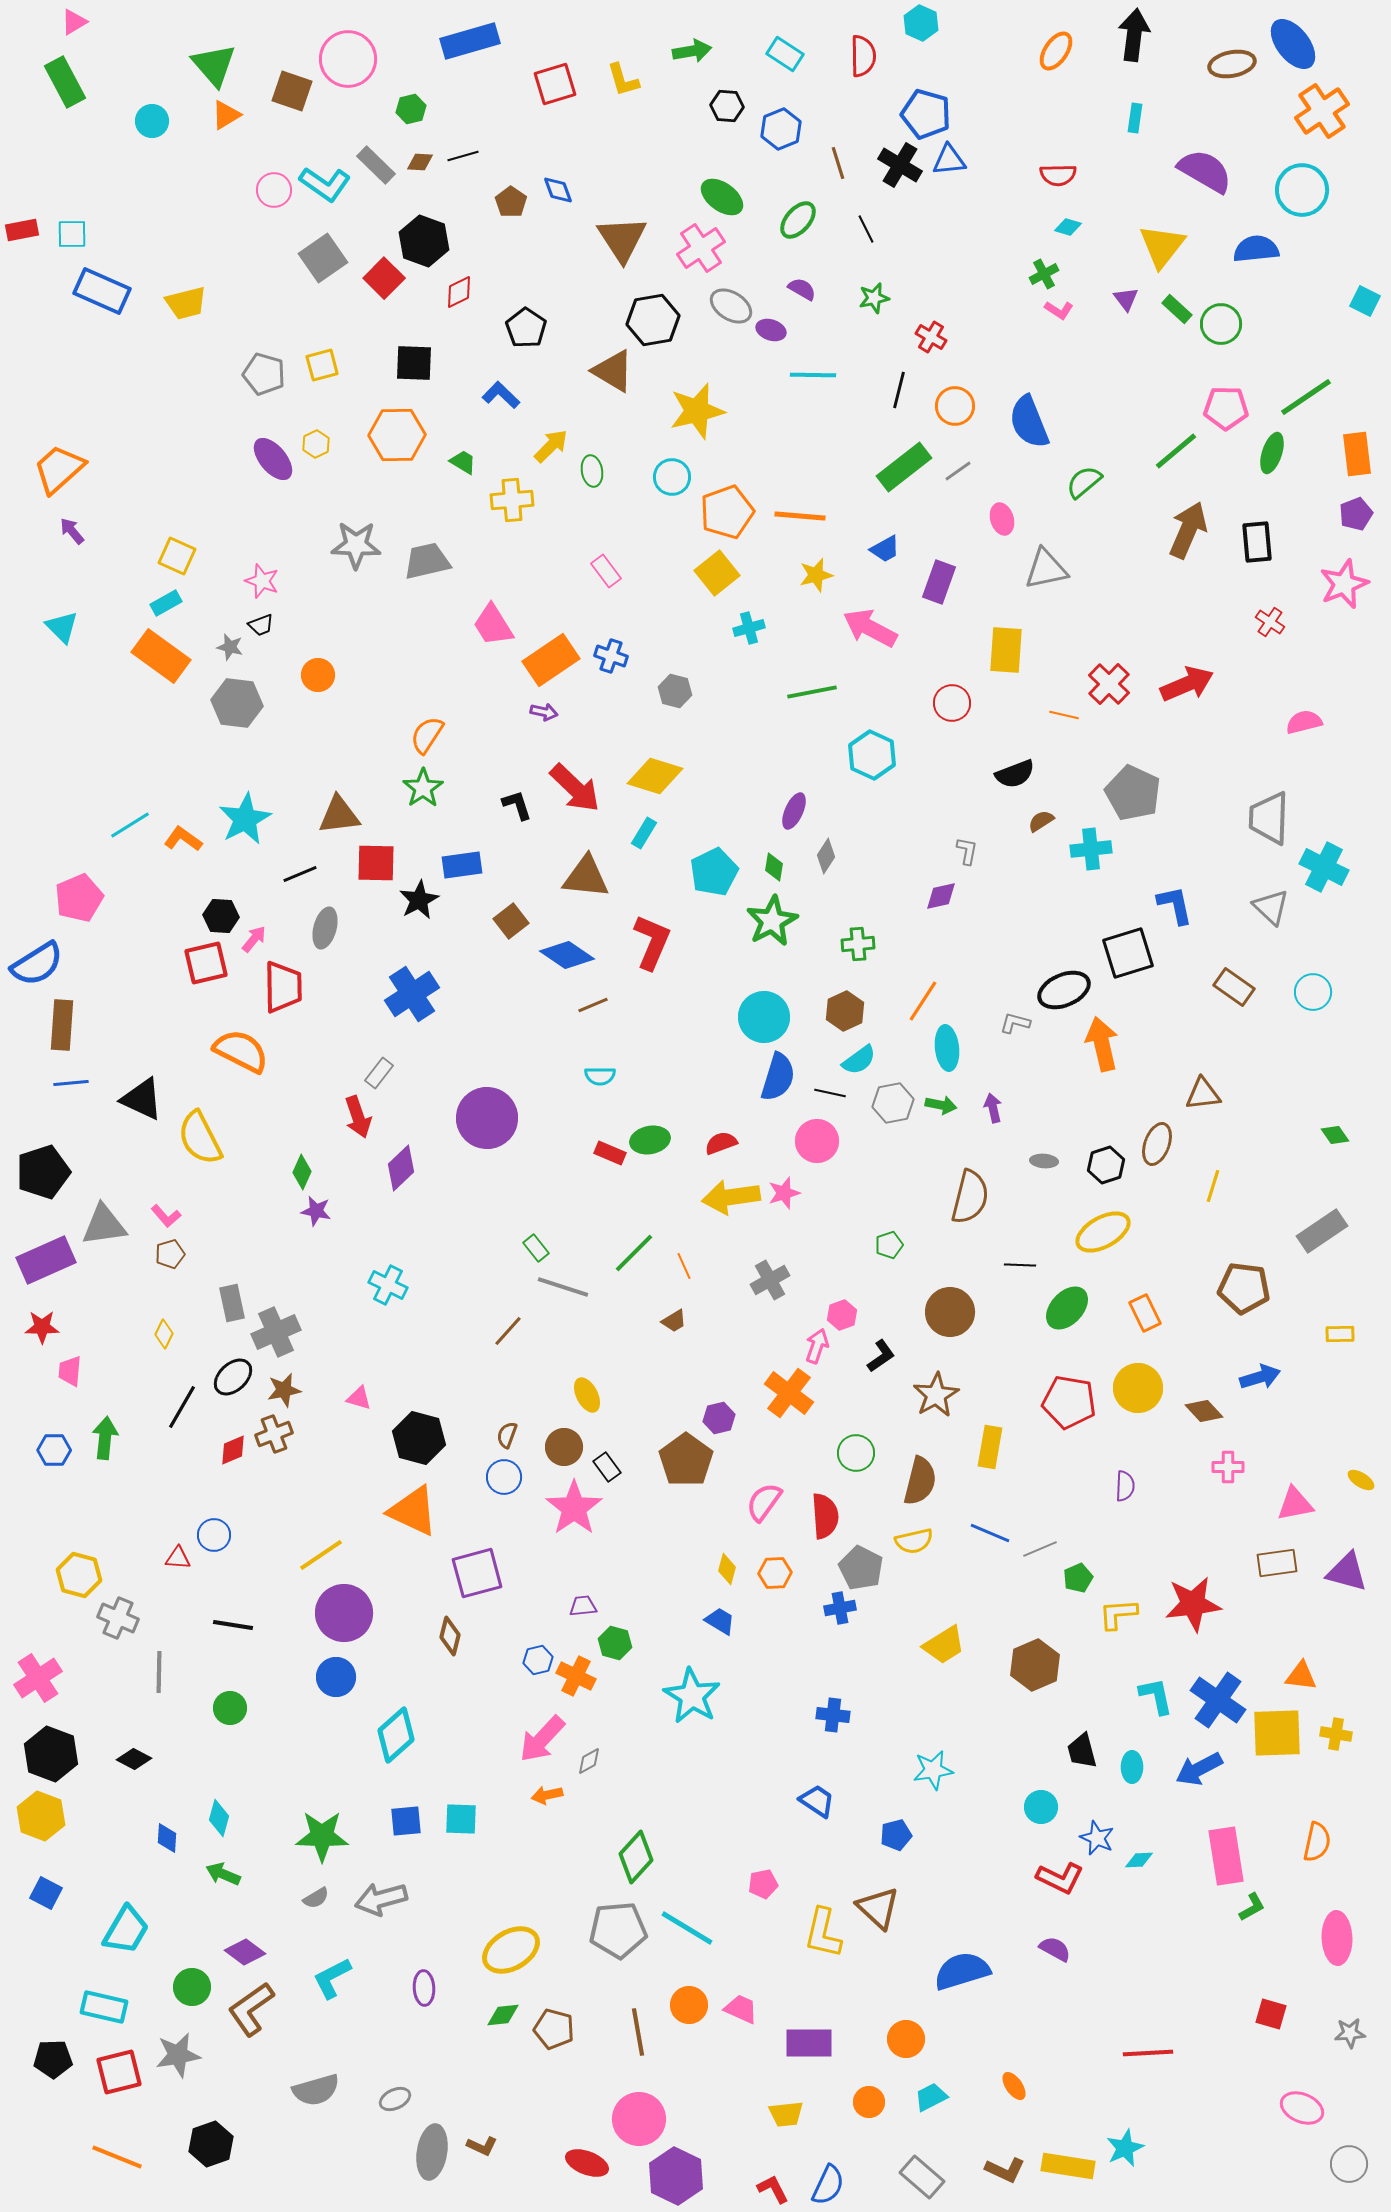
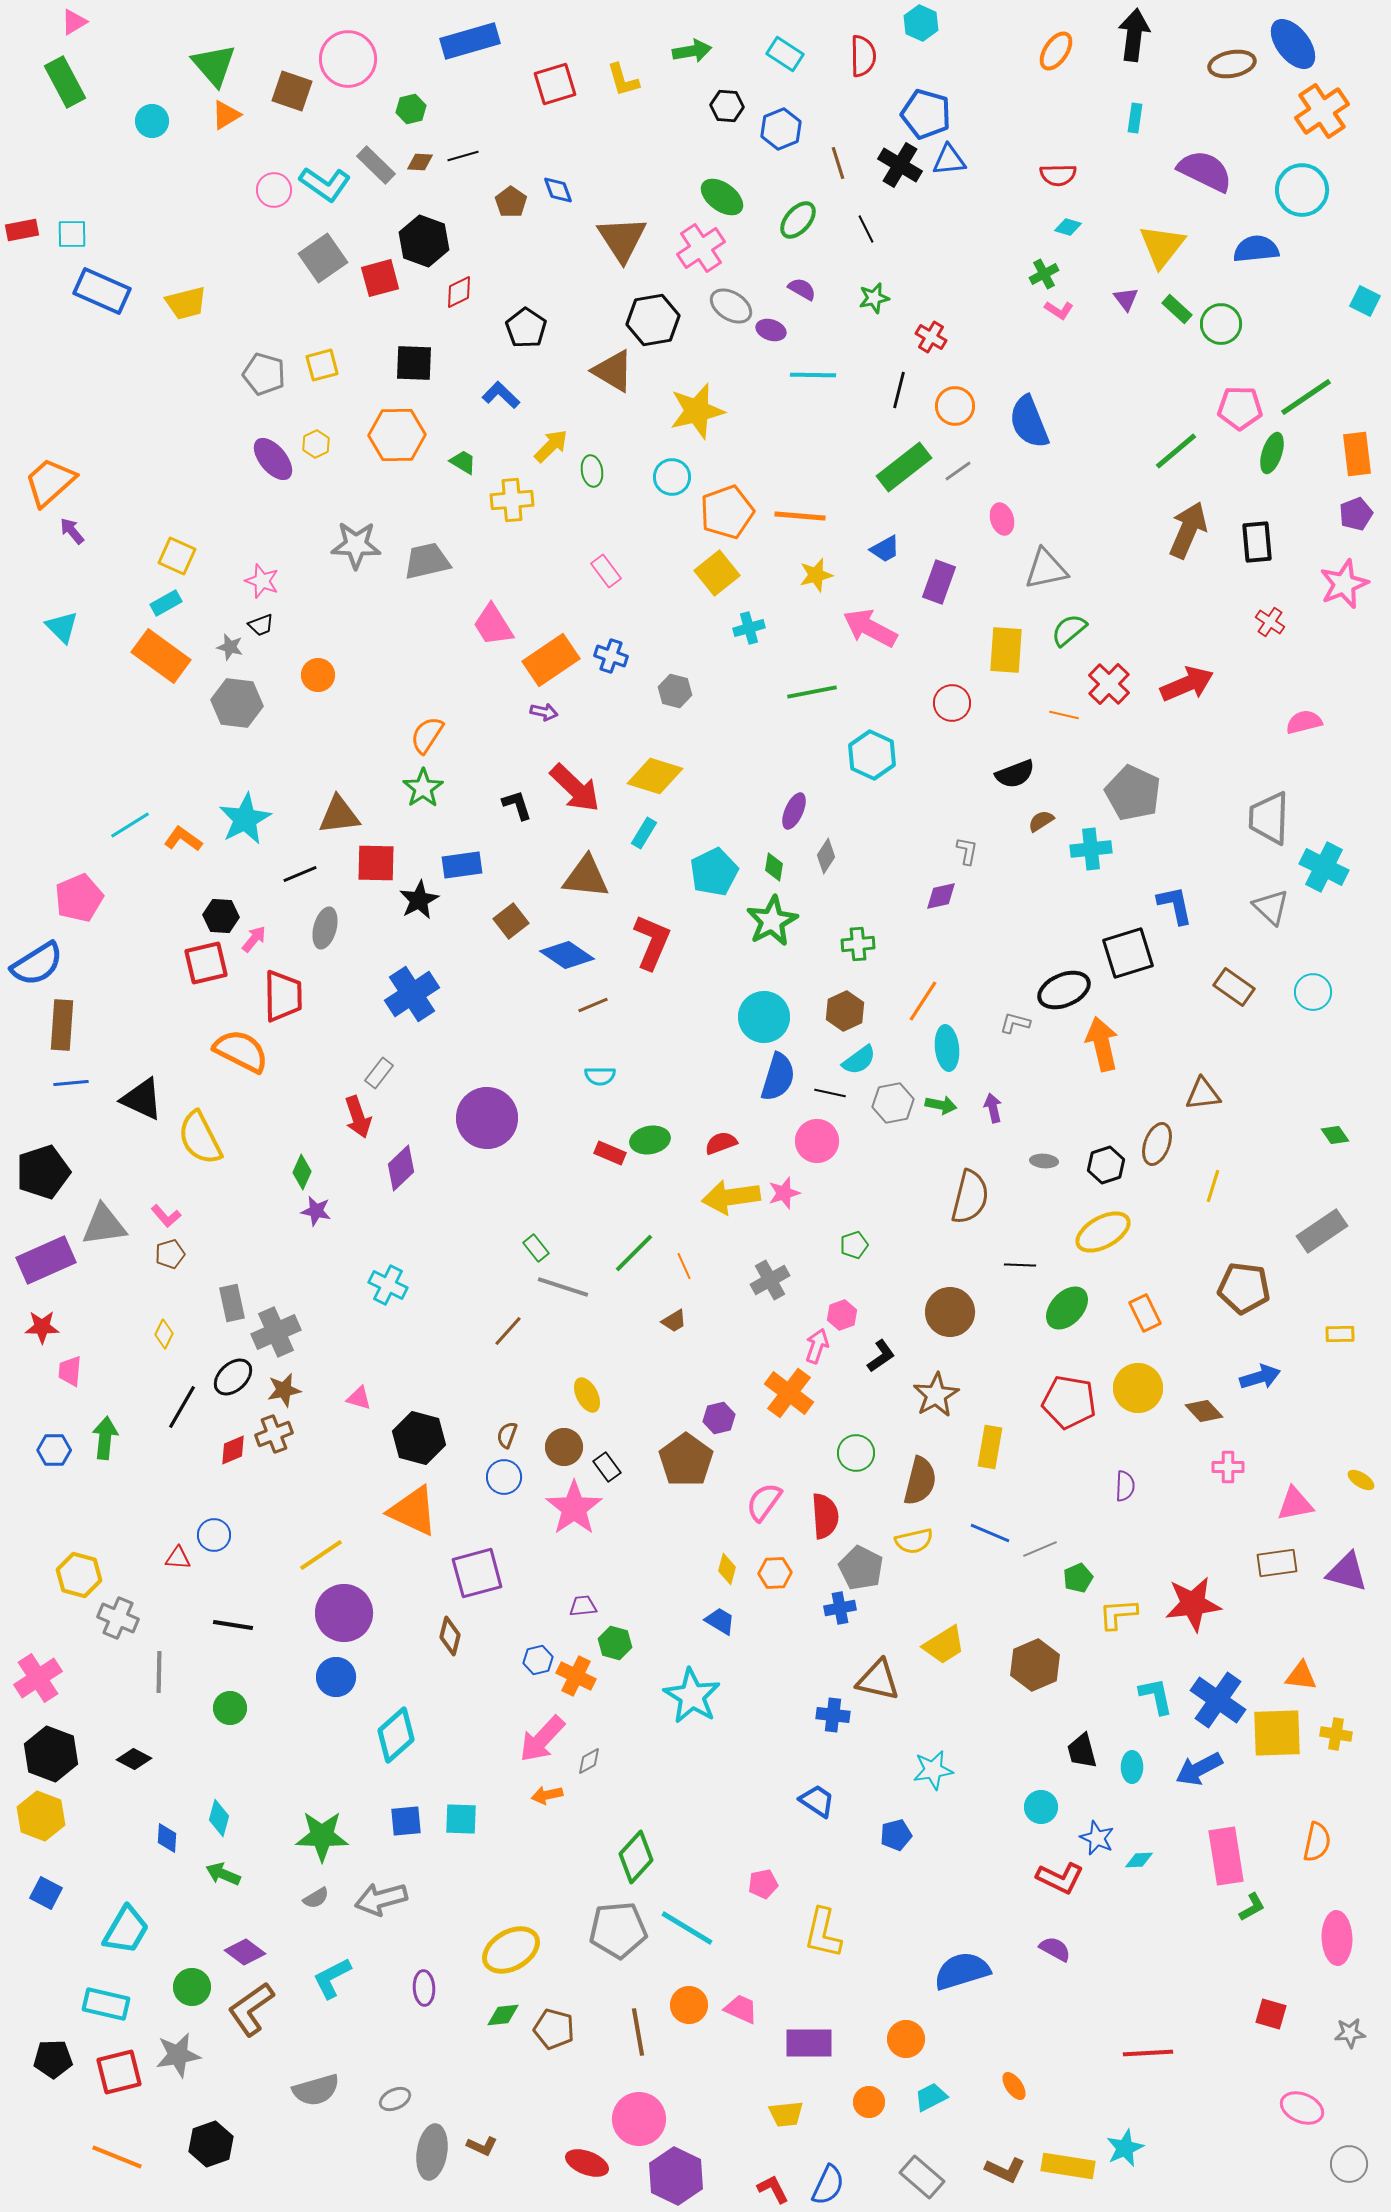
purple semicircle at (1205, 171): rotated 4 degrees counterclockwise
red square at (384, 278): moved 4 px left; rotated 30 degrees clockwise
pink pentagon at (1226, 408): moved 14 px right
orange trapezoid at (59, 469): moved 9 px left, 13 px down
green semicircle at (1084, 482): moved 15 px left, 148 px down
red trapezoid at (283, 987): moved 9 px down
green pentagon at (889, 1245): moved 35 px left
brown triangle at (878, 1908): moved 228 px up; rotated 30 degrees counterclockwise
cyan rectangle at (104, 2007): moved 2 px right, 3 px up
